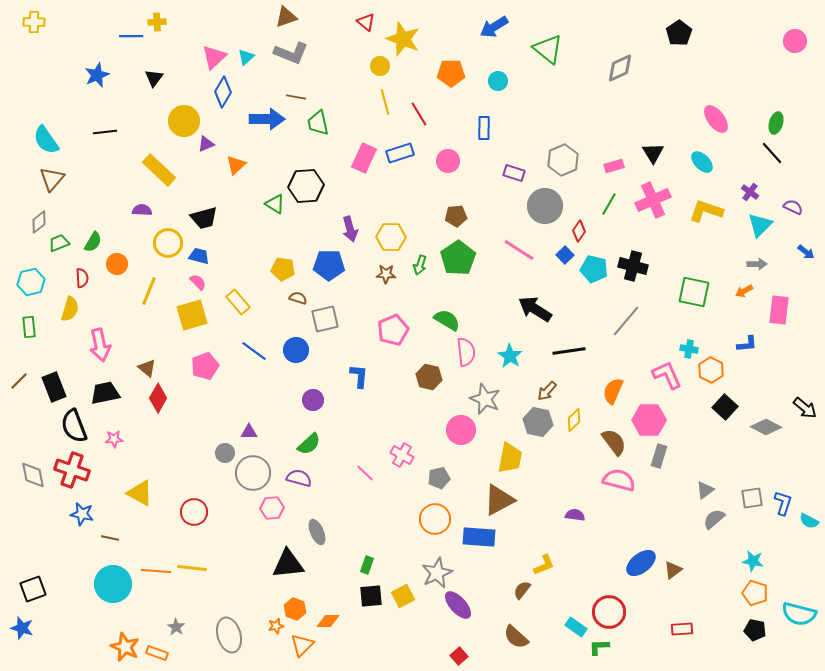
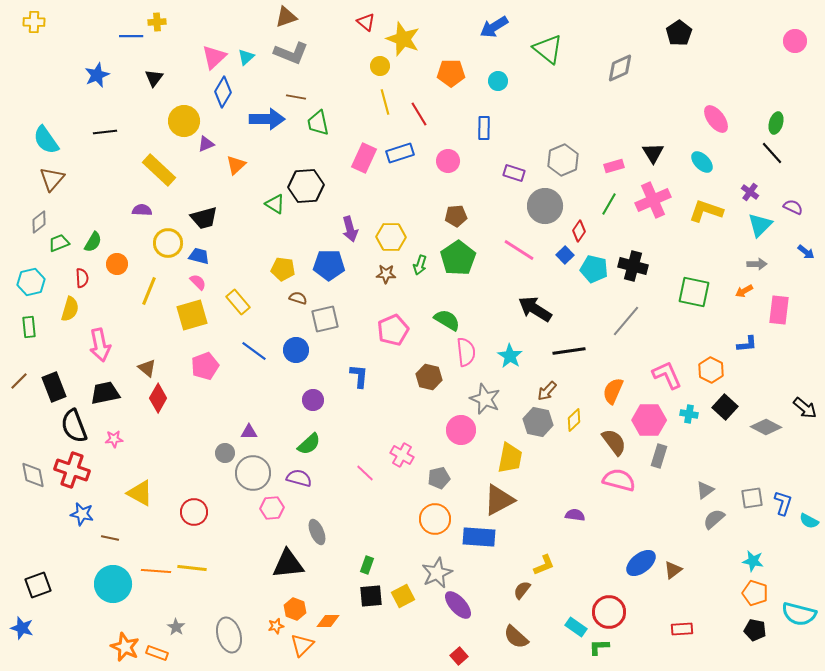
cyan cross at (689, 349): moved 65 px down
black square at (33, 589): moved 5 px right, 4 px up
